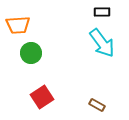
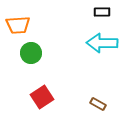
cyan arrow: rotated 128 degrees clockwise
brown rectangle: moved 1 px right, 1 px up
